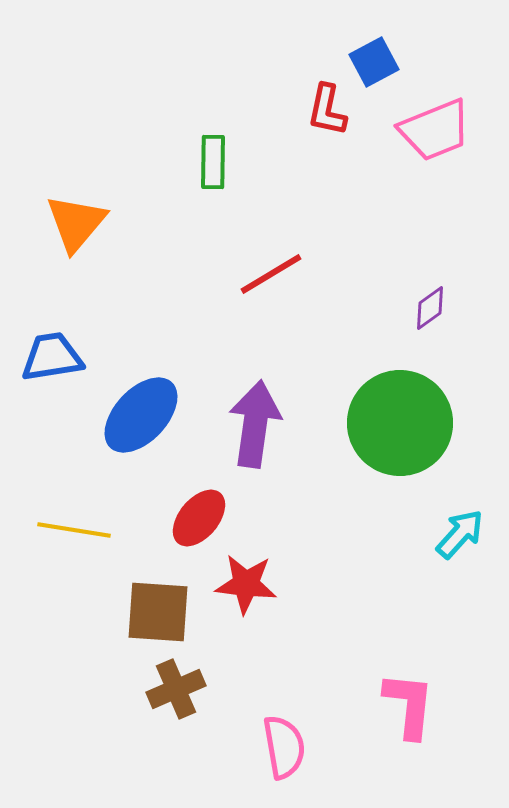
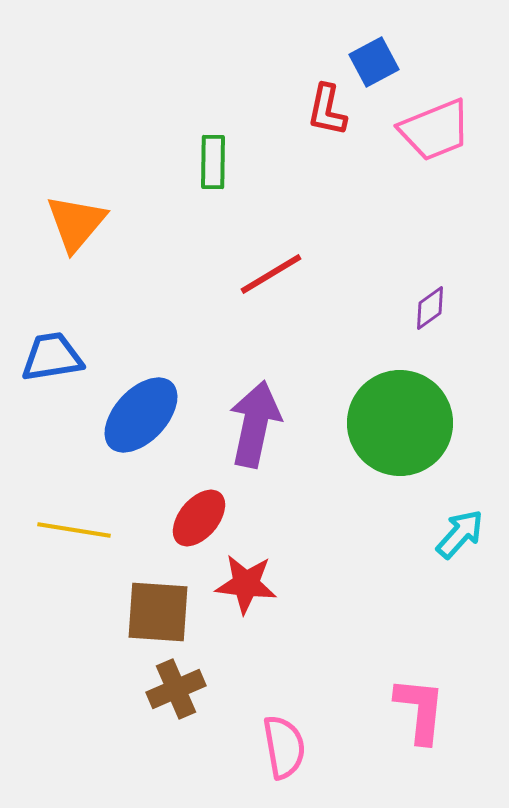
purple arrow: rotated 4 degrees clockwise
pink L-shape: moved 11 px right, 5 px down
